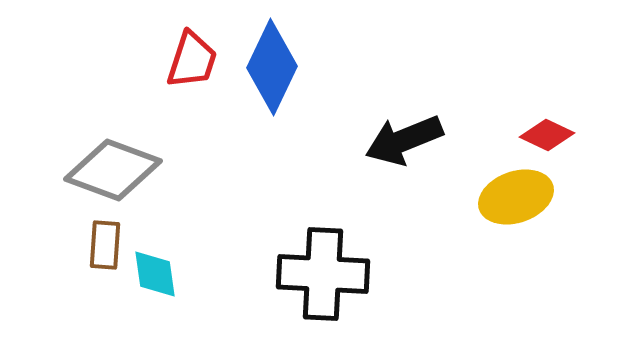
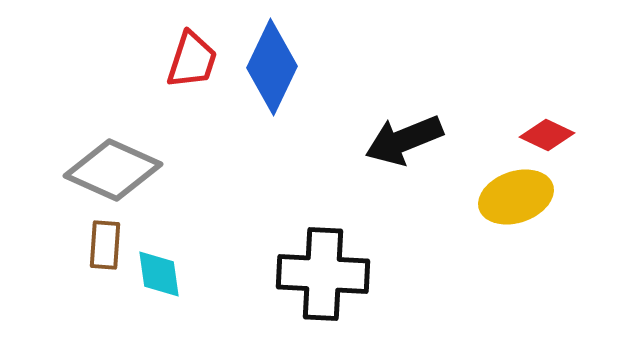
gray diamond: rotated 4 degrees clockwise
cyan diamond: moved 4 px right
